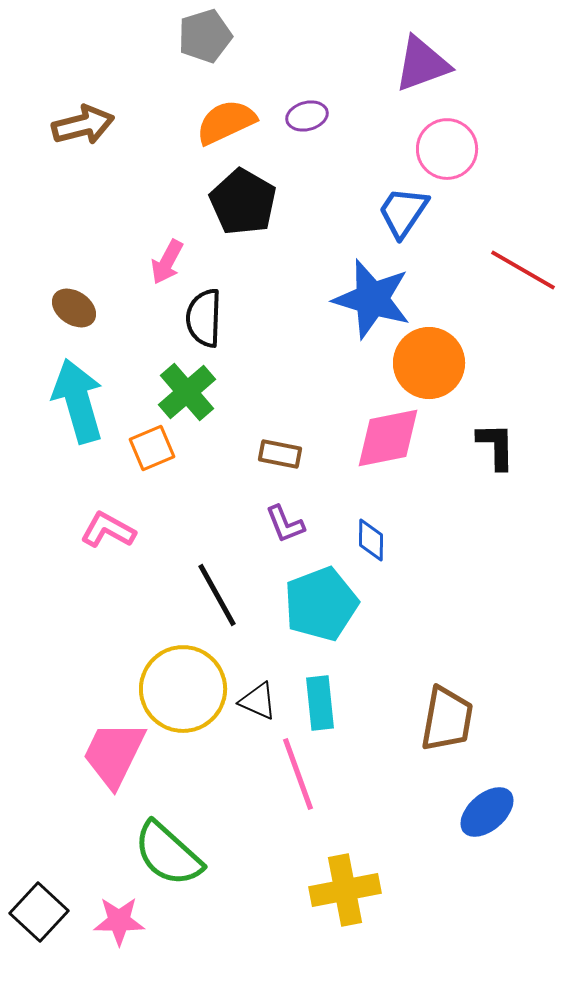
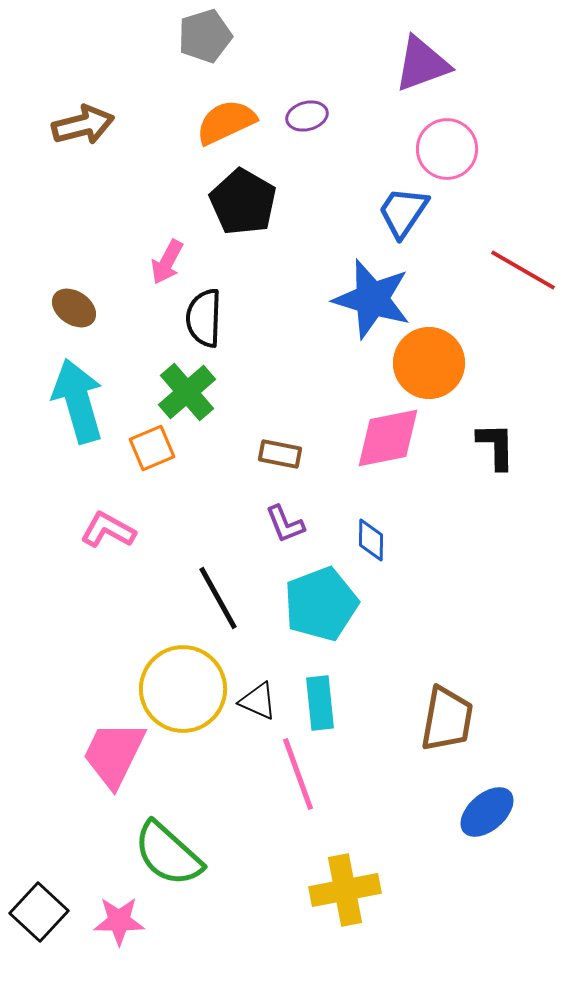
black line: moved 1 px right, 3 px down
